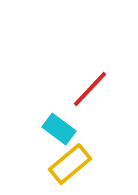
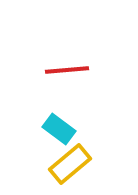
red line: moved 23 px left, 19 px up; rotated 42 degrees clockwise
